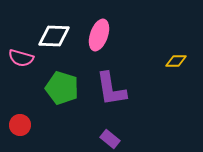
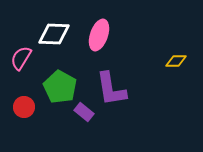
white diamond: moved 2 px up
pink semicircle: rotated 105 degrees clockwise
green pentagon: moved 2 px left, 1 px up; rotated 12 degrees clockwise
red circle: moved 4 px right, 18 px up
purple rectangle: moved 26 px left, 27 px up
